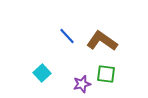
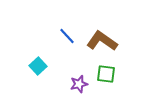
cyan square: moved 4 px left, 7 px up
purple star: moved 3 px left
